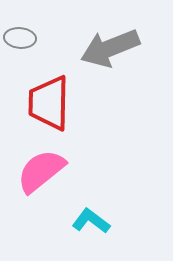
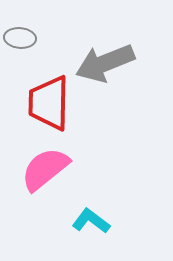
gray arrow: moved 5 px left, 15 px down
pink semicircle: moved 4 px right, 2 px up
